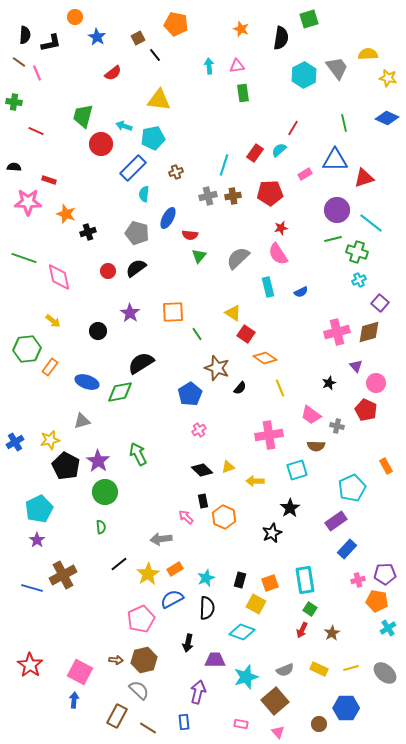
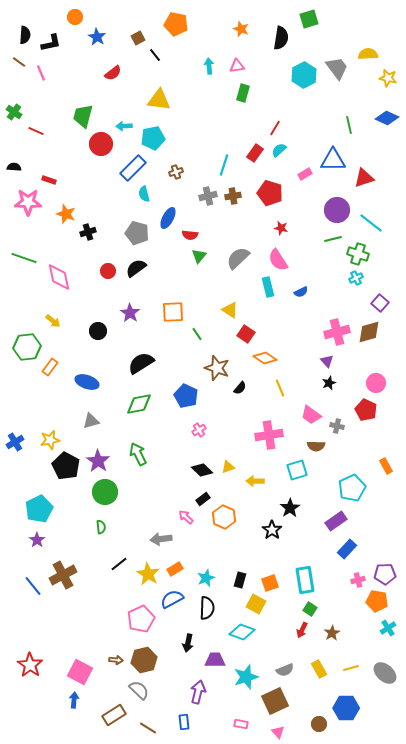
pink line at (37, 73): moved 4 px right
green rectangle at (243, 93): rotated 24 degrees clockwise
green cross at (14, 102): moved 10 px down; rotated 28 degrees clockwise
green line at (344, 123): moved 5 px right, 2 px down
cyan arrow at (124, 126): rotated 21 degrees counterclockwise
red line at (293, 128): moved 18 px left
blue triangle at (335, 160): moved 2 px left
red pentagon at (270, 193): rotated 20 degrees clockwise
cyan semicircle at (144, 194): rotated 21 degrees counterclockwise
red star at (281, 228): rotated 24 degrees clockwise
green cross at (357, 252): moved 1 px right, 2 px down
pink semicircle at (278, 254): moved 6 px down
cyan cross at (359, 280): moved 3 px left, 2 px up
yellow triangle at (233, 313): moved 3 px left, 3 px up
green hexagon at (27, 349): moved 2 px up
purple triangle at (356, 366): moved 29 px left, 5 px up
green diamond at (120, 392): moved 19 px right, 12 px down
blue pentagon at (190, 394): moved 4 px left, 2 px down; rotated 15 degrees counterclockwise
gray triangle at (82, 421): moved 9 px right
black rectangle at (203, 501): moved 2 px up; rotated 64 degrees clockwise
black star at (272, 533): moved 3 px up; rotated 12 degrees counterclockwise
yellow star at (148, 574): rotated 10 degrees counterclockwise
blue line at (32, 588): moved 1 px right, 2 px up; rotated 35 degrees clockwise
yellow rectangle at (319, 669): rotated 36 degrees clockwise
brown square at (275, 701): rotated 16 degrees clockwise
brown rectangle at (117, 716): moved 3 px left, 1 px up; rotated 30 degrees clockwise
